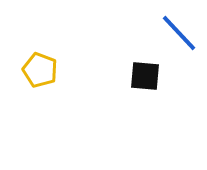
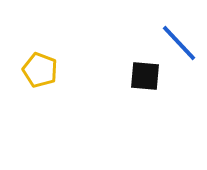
blue line: moved 10 px down
